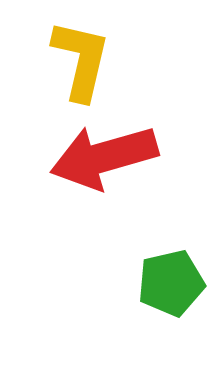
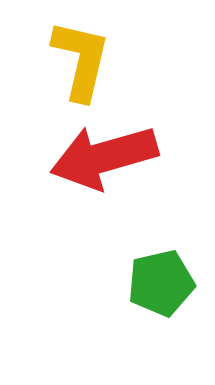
green pentagon: moved 10 px left
